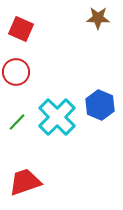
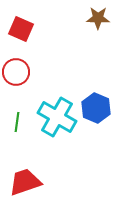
blue hexagon: moved 4 px left, 3 px down
cyan cross: rotated 15 degrees counterclockwise
green line: rotated 36 degrees counterclockwise
